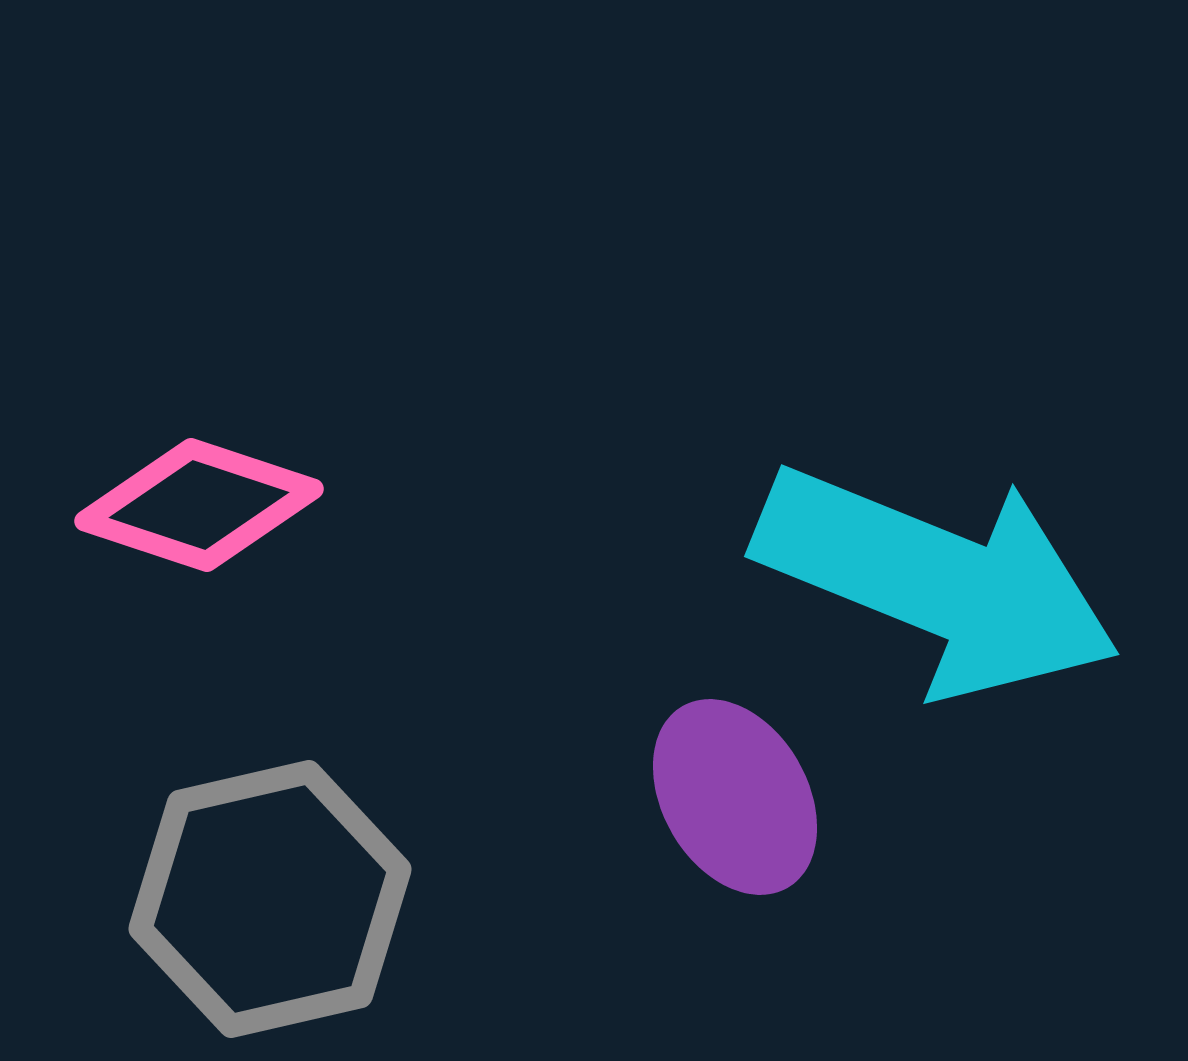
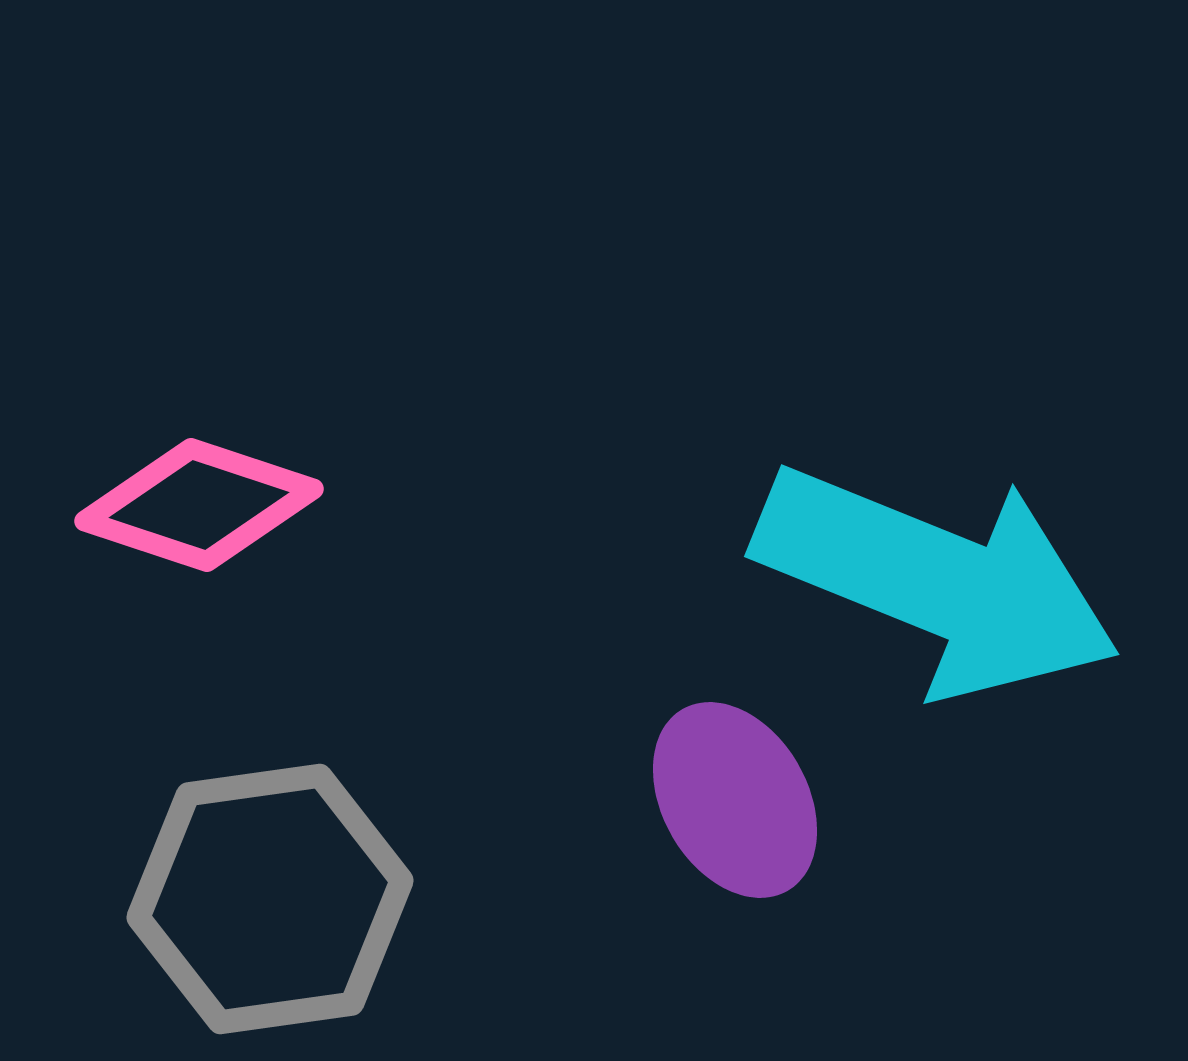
purple ellipse: moved 3 px down
gray hexagon: rotated 5 degrees clockwise
